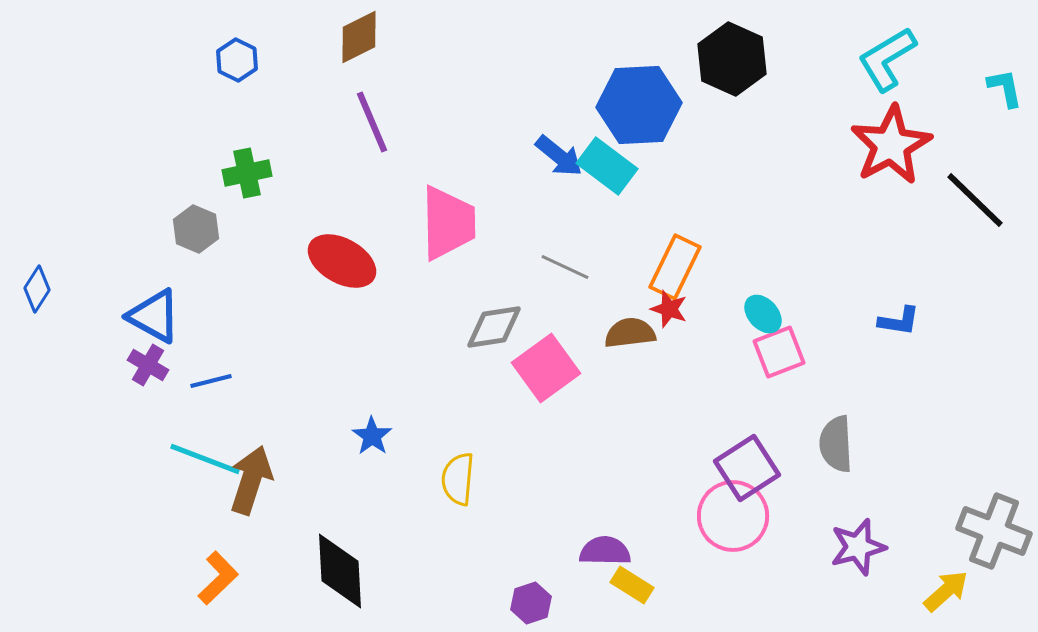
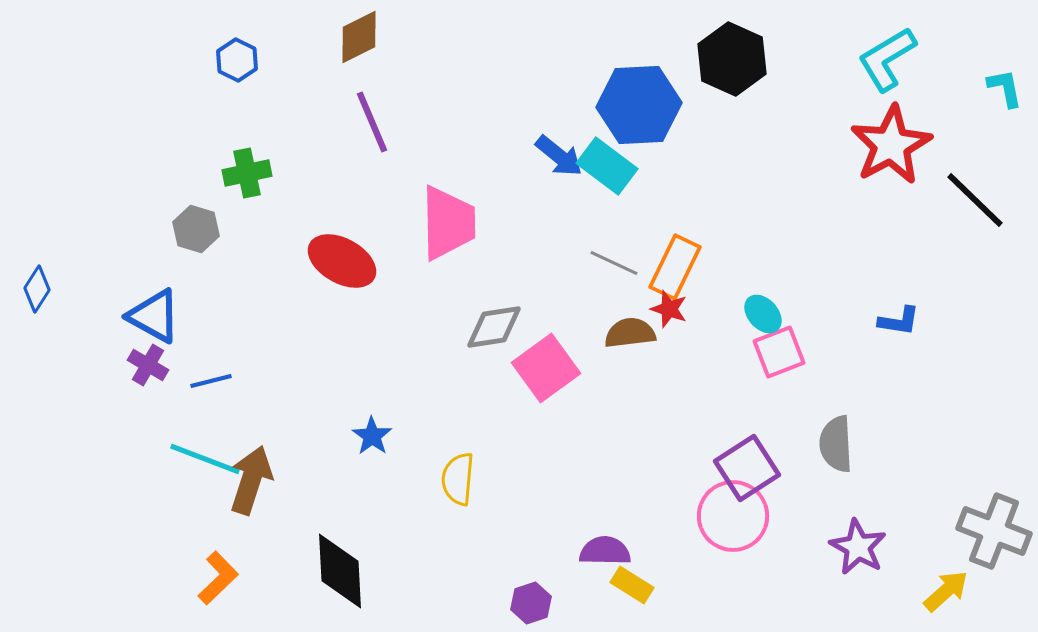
gray hexagon at (196, 229): rotated 6 degrees counterclockwise
gray line at (565, 267): moved 49 px right, 4 px up
purple star at (858, 547): rotated 28 degrees counterclockwise
